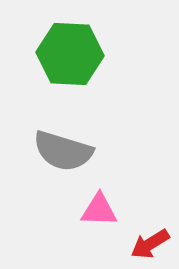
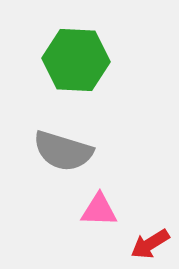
green hexagon: moved 6 px right, 6 px down
